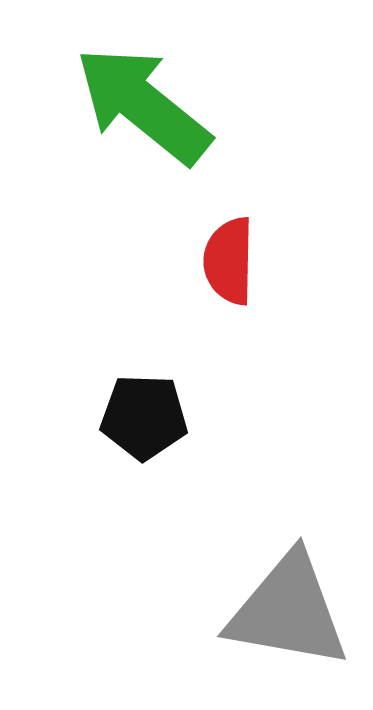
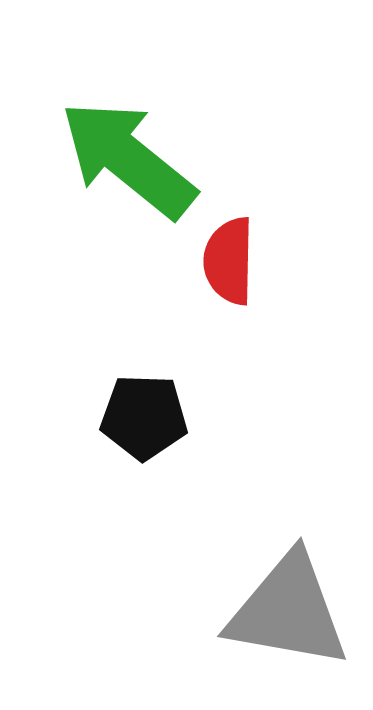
green arrow: moved 15 px left, 54 px down
